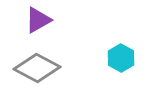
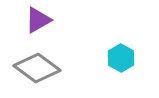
gray diamond: rotated 9 degrees clockwise
